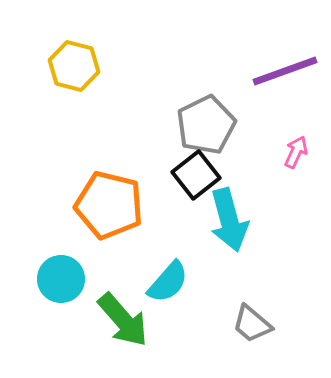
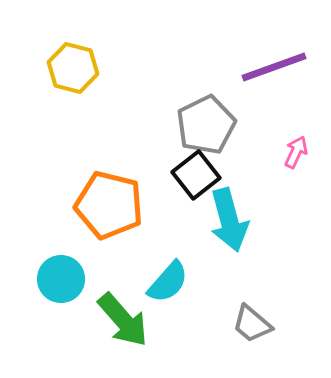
yellow hexagon: moved 1 px left, 2 px down
purple line: moved 11 px left, 4 px up
